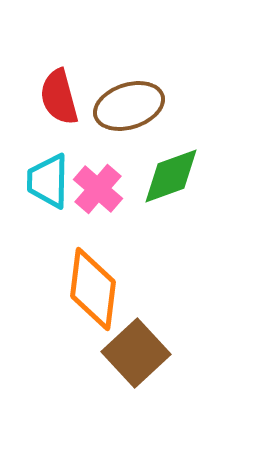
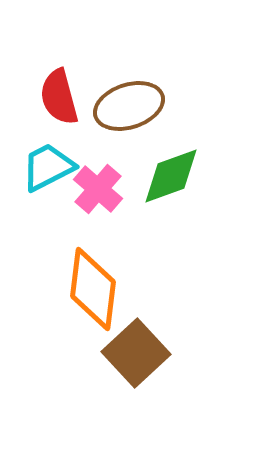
cyan trapezoid: moved 14 px up; rotated 62 degrees clockwise
